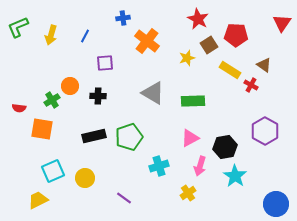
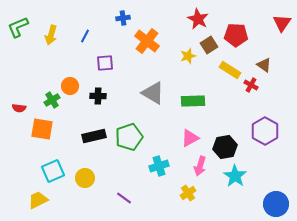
yellow star: moved 1 px right, 2 px up
